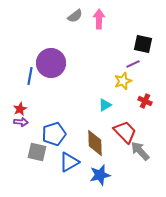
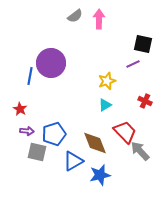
yellow star: moved 16 px left
red star: rotated 16 degrees counterclockwise
purple arrow: moved 6 px right, 9 px down
brown diamond: rotated 20 degrees counterclockwise
blue triangle: moved 4 px right, 1 px up
